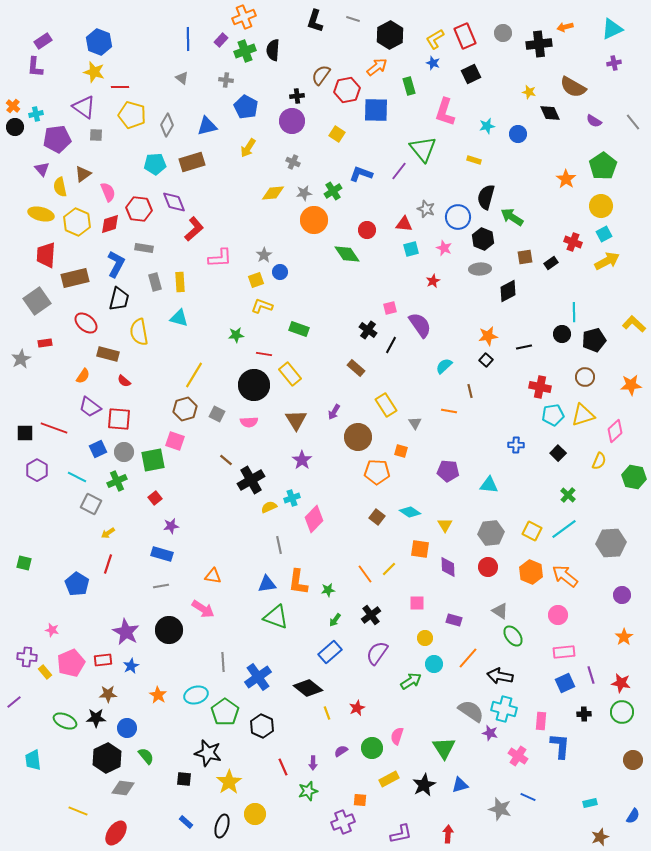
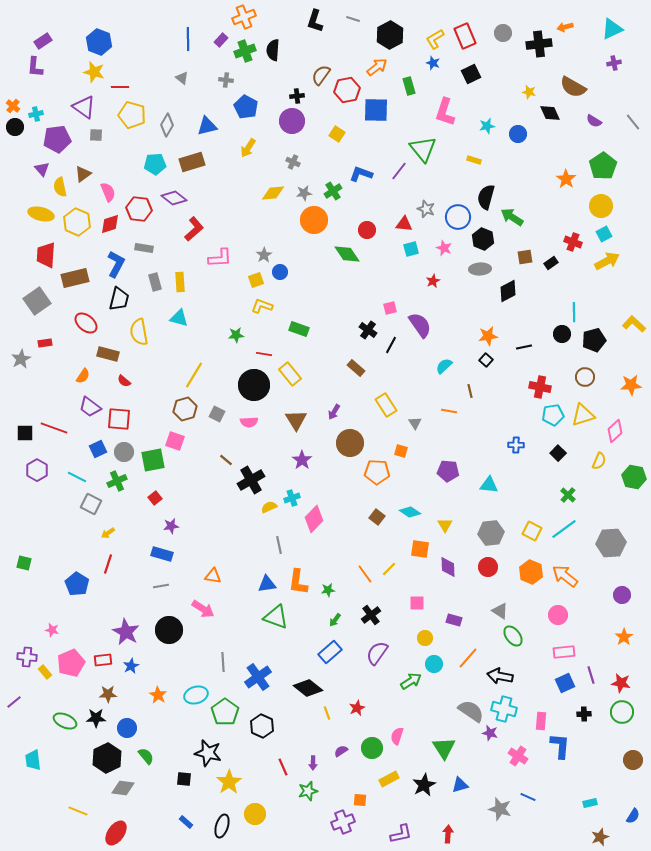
purple diamond at (174, 202): moved 4 px up; rotated 30 degrees counterclockwise
brown circle at (358, 437): moved 8 px left, 6 px down
